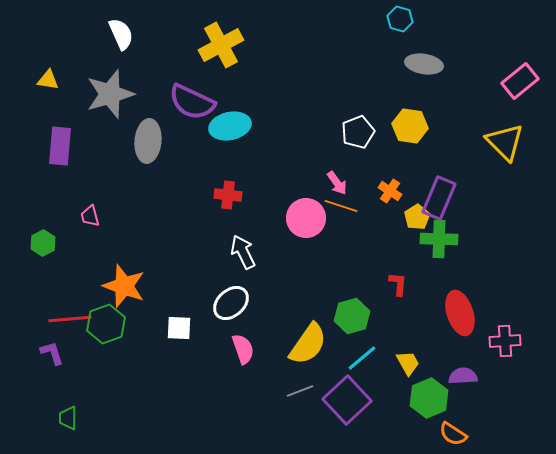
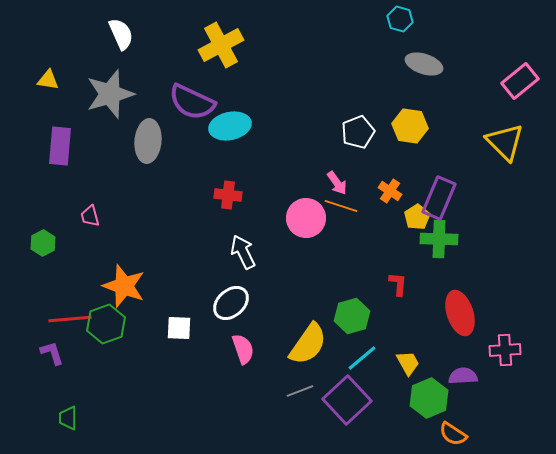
gray ellipse at (424, 64): rotated 9 degrees clockwise
pink cross at (505, 341): moved 9 px down
